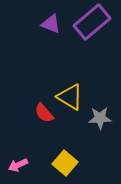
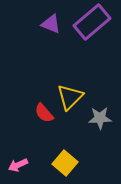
yellow triangle: rotated 44 degrees clockwise
